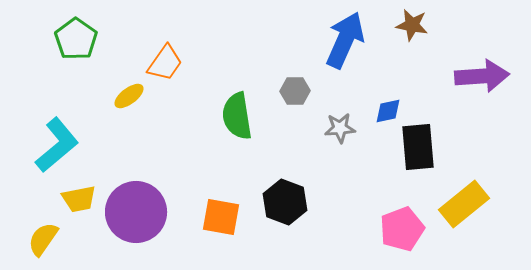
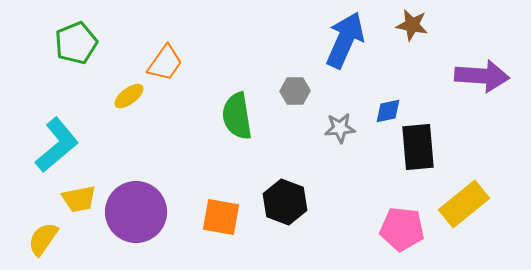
green pentagon: moved 4 px down; rotated 15 degrees clockwise
purple arrow: rotated 8 degrees clockwise
pink pentagon: rotated 27 degrees clockwise
